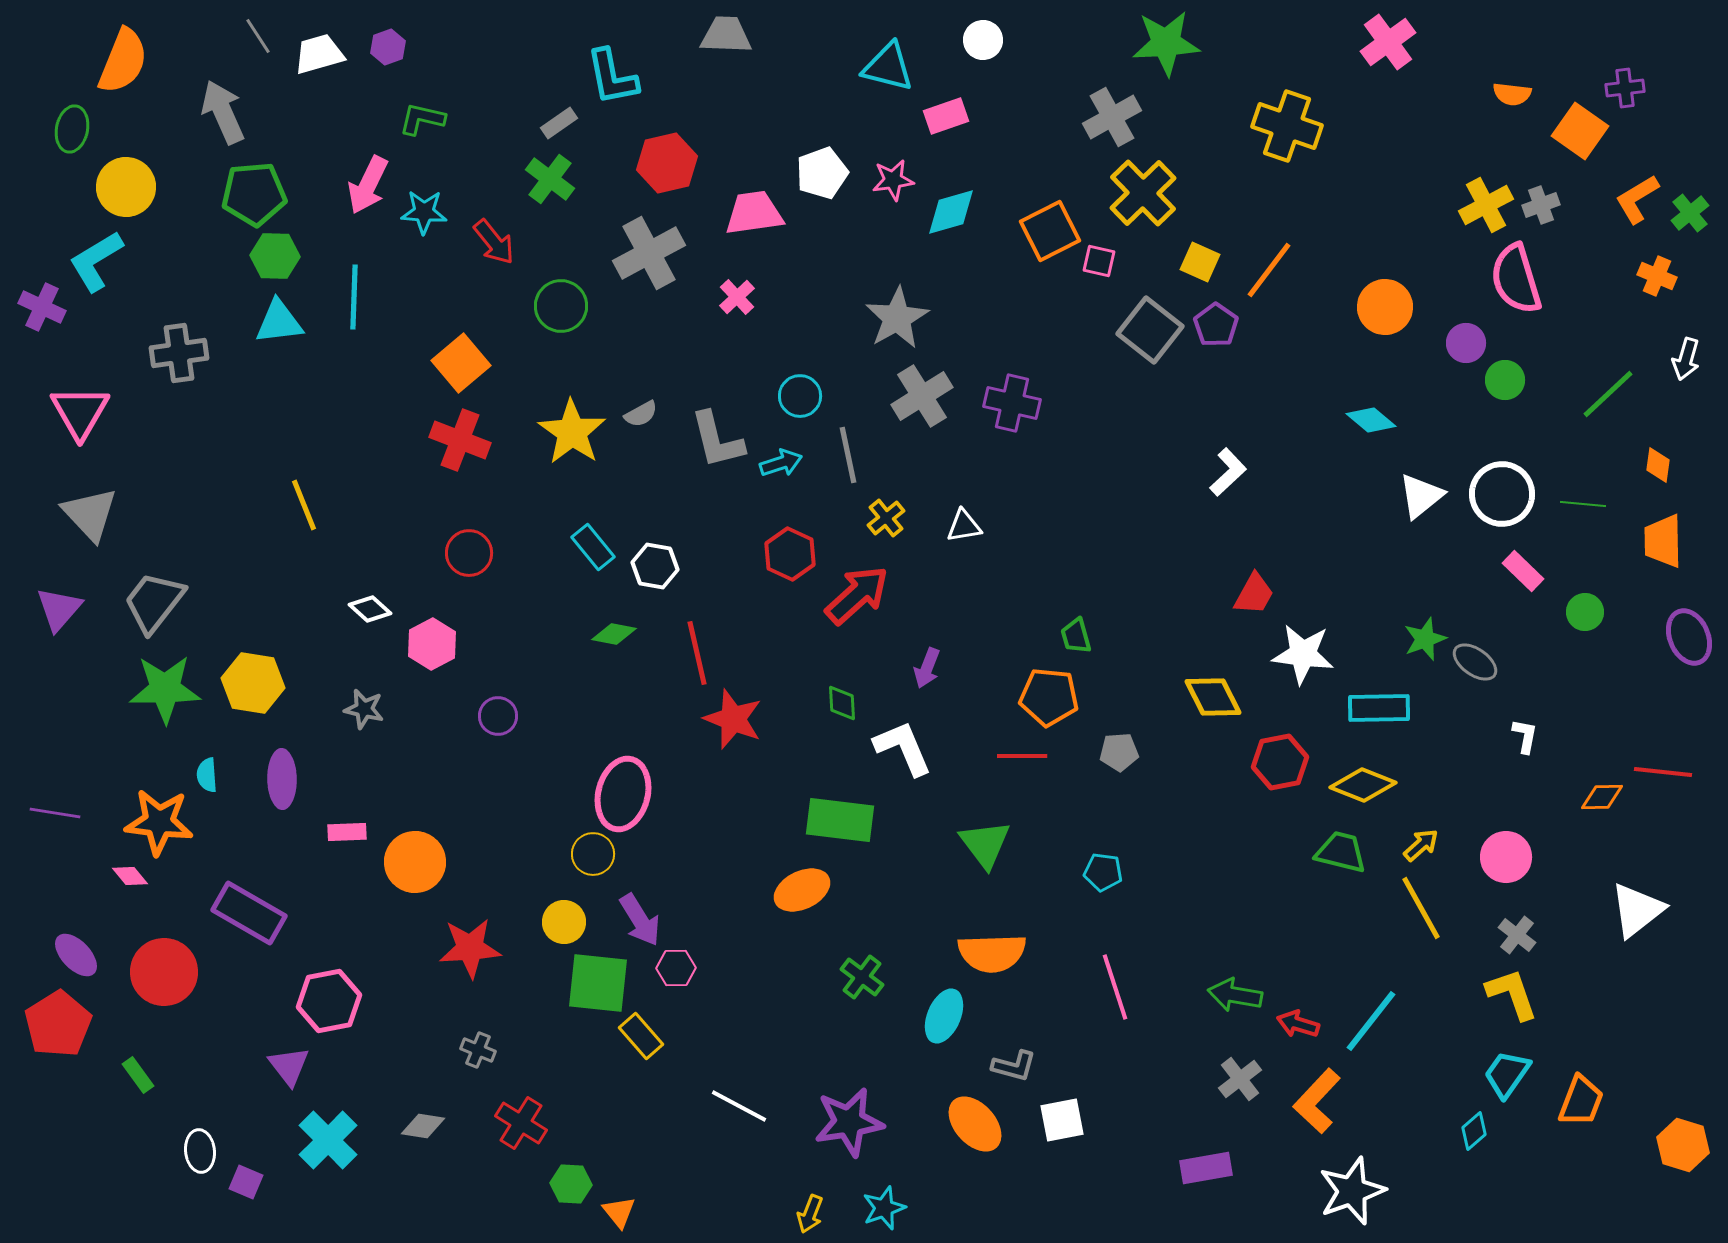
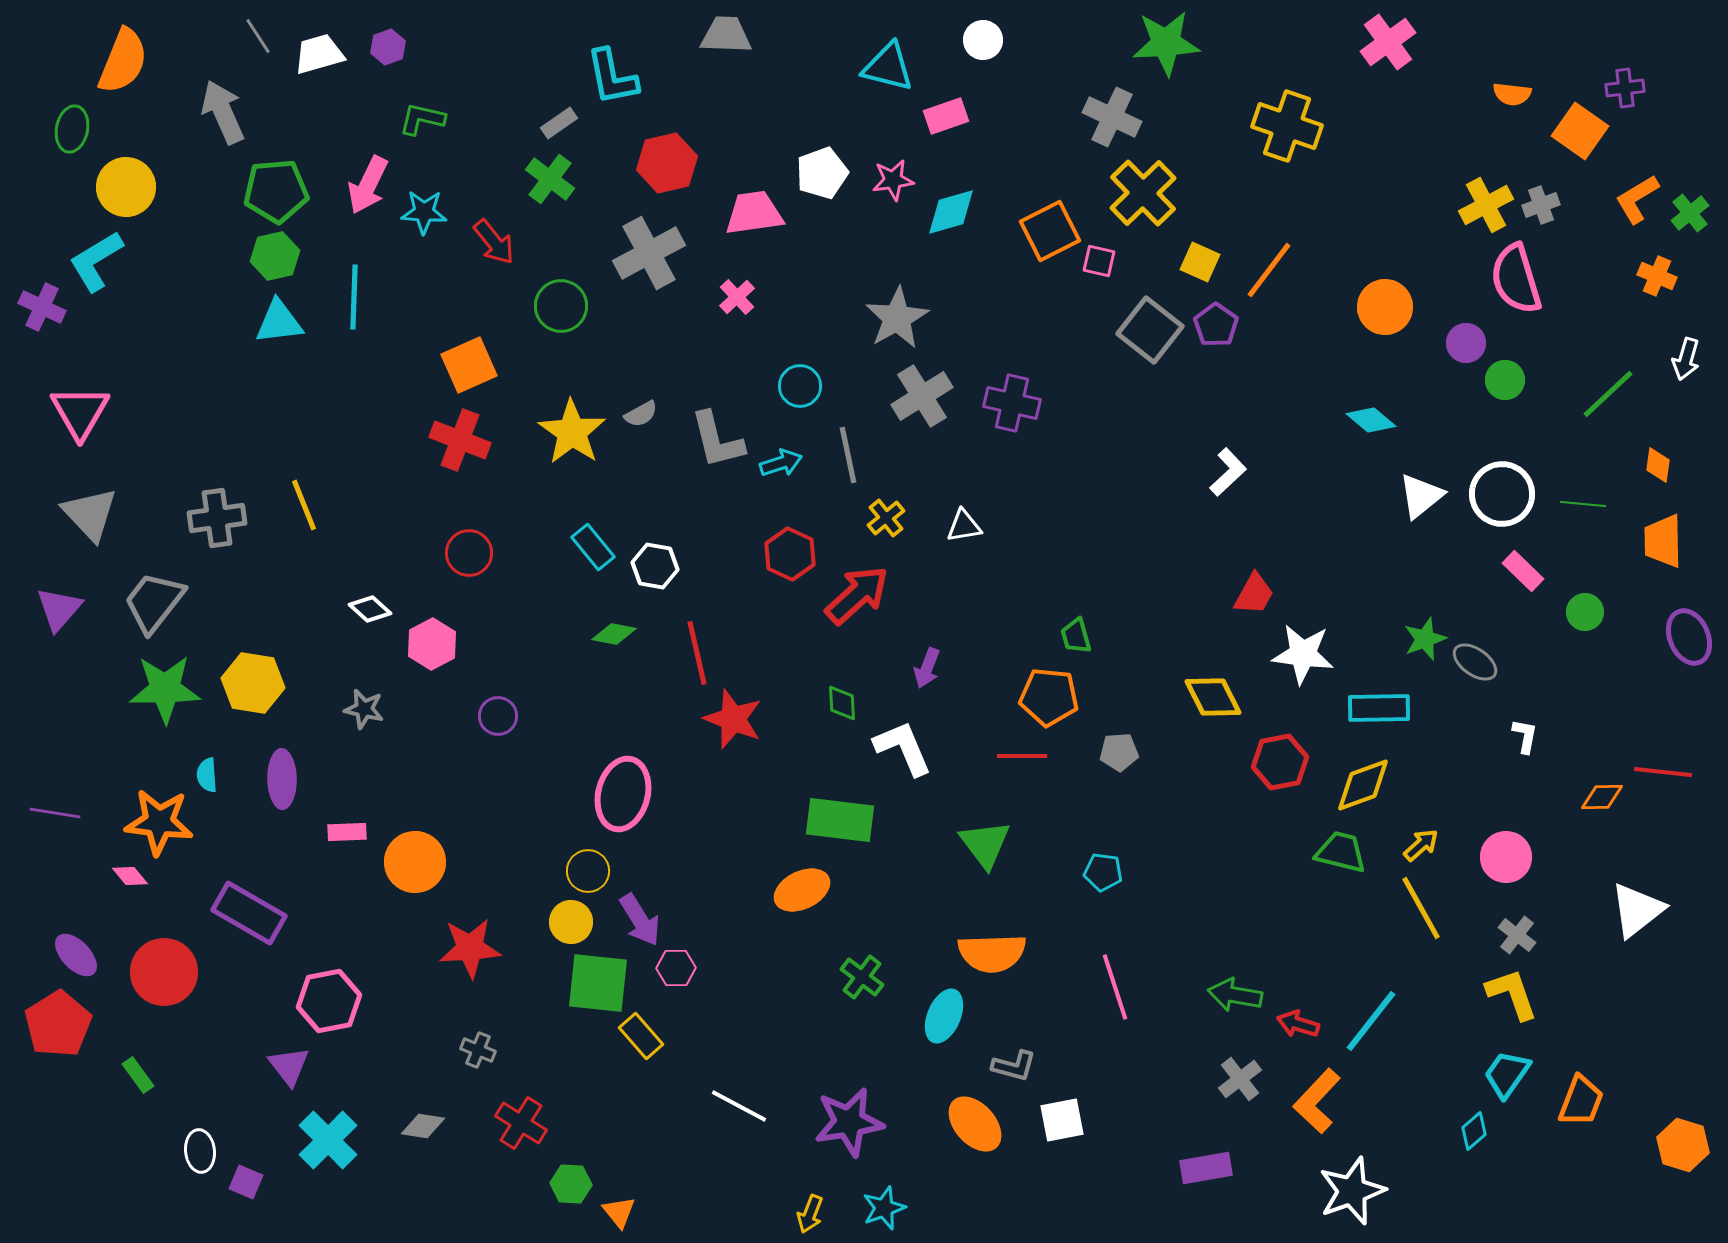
gray cross at (1112, 117): rotated 36 degrees counterclockwise
green pentagon at (254, 194): moved 22 px right, 3 px up
green hexagon at (275, 256): rotated 15 degrees counterclockwise
gray cross at (179, 353): moved 38 px right, 165 px down
orange square at (461, 363): moved 8 px right, 2 px down; rotated 16 degrees clockwise
cyan circle at (800, 396): moved 10 px up
yellow diamond at (1363, 785): rotated 42 degrees counterclockwise
yellow circle at (593, 854): moved 5 px left, 17 px down
yellow circle at (564, 922): moved 7 px right
